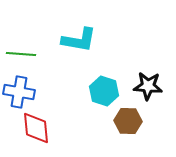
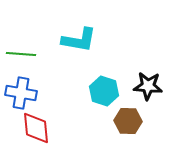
blue cross: moved 2 px right, 1 px down
